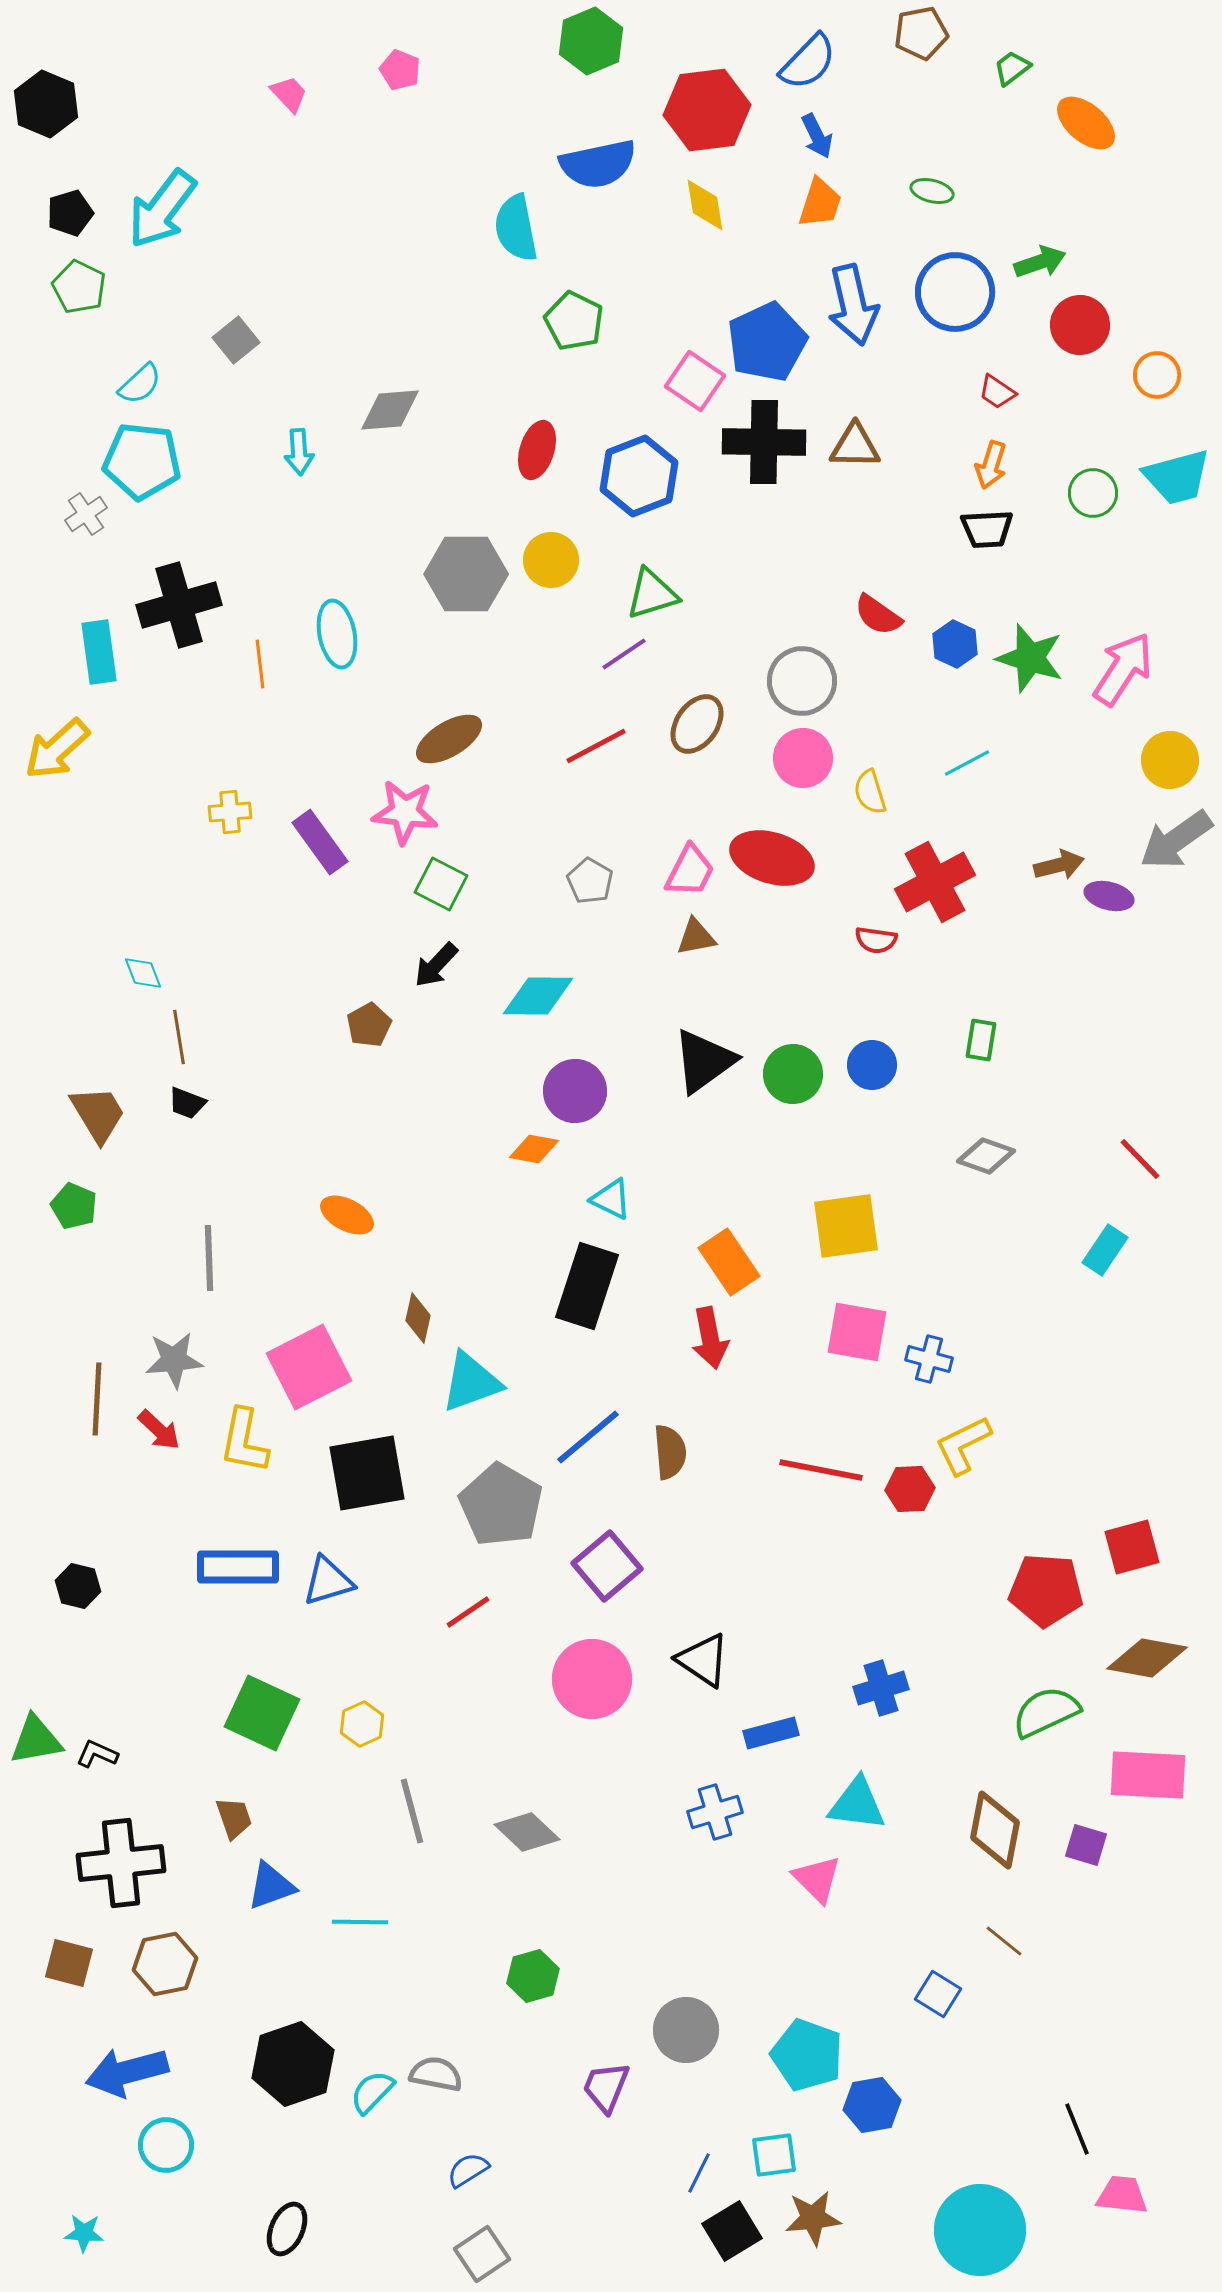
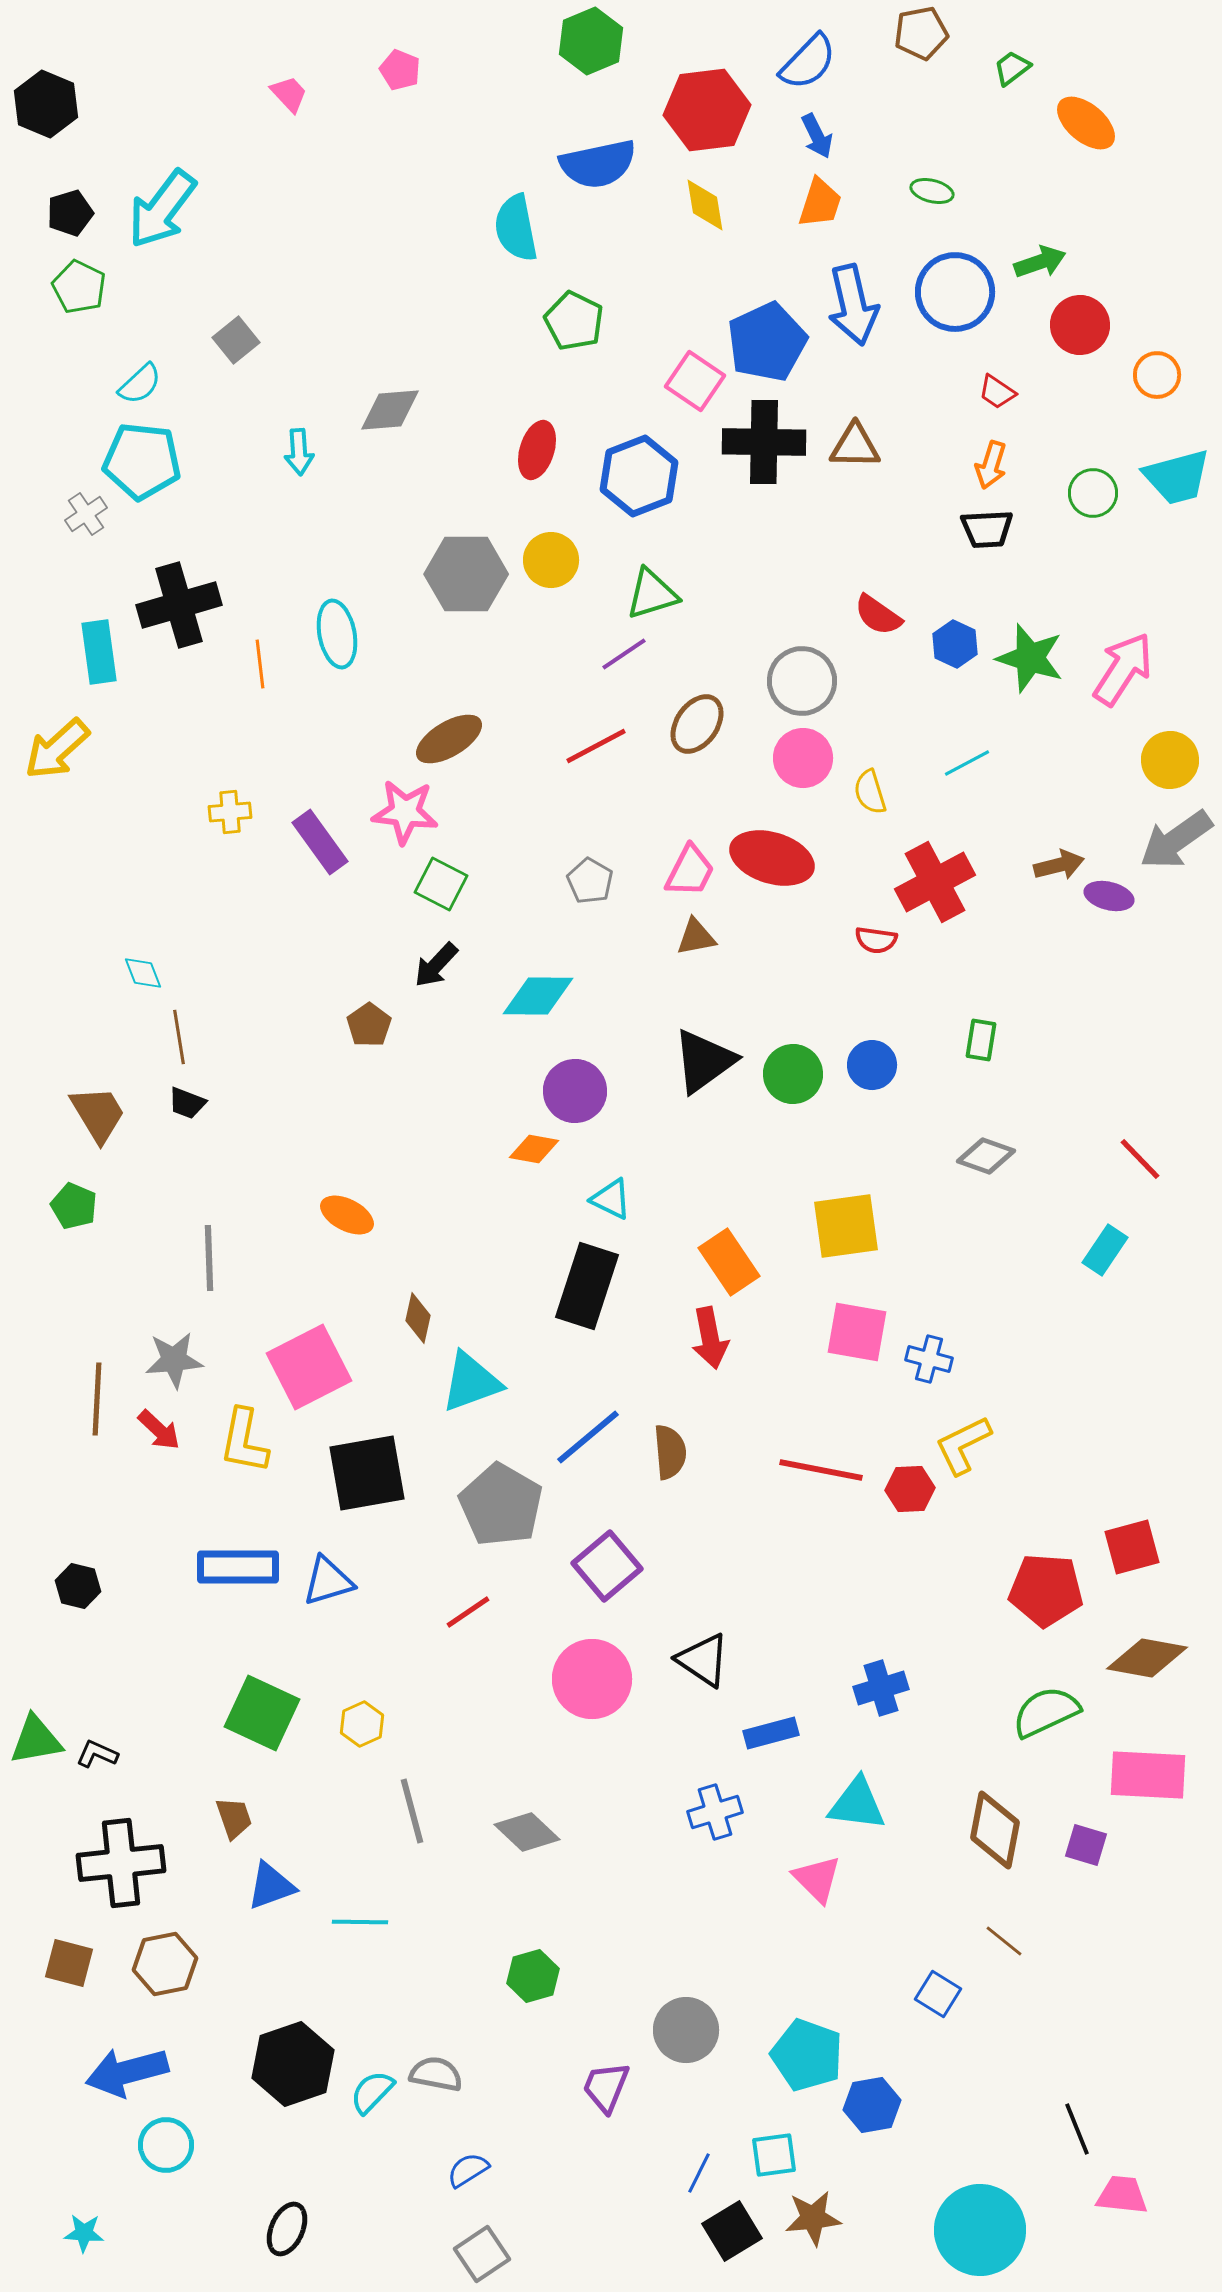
brown pentagon at (369, 1025): rotated 6 degrees counterclockwise
